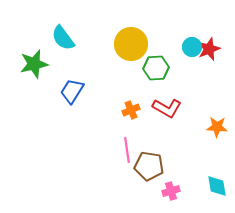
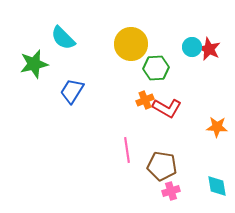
cyan semicircle: rotated 8 degrees counterclockwise
red star: rotated 25 degrees counterclockwise
orange cross: moved 14 px right, 10 px up
brown pentagon: moved 13 px right
